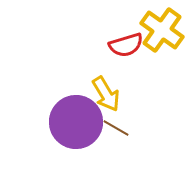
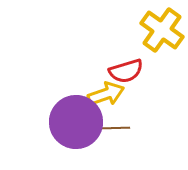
red semicircle: moved 26 px down
yellow arrow: rotated 78 degrees counterclockwise
brown line: rotated 32 degrees counterclockwise
